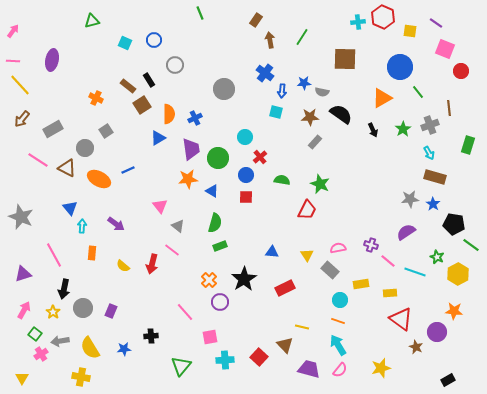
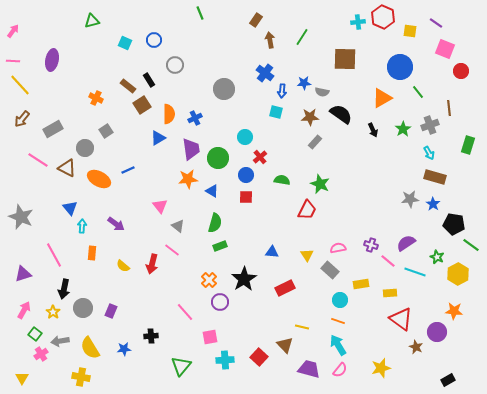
purple semicircle at (406, 232): moved 11 px down
